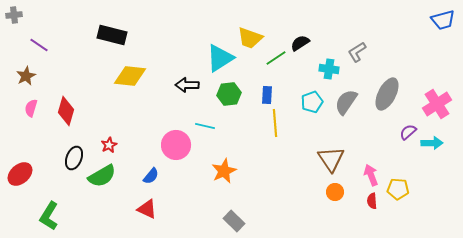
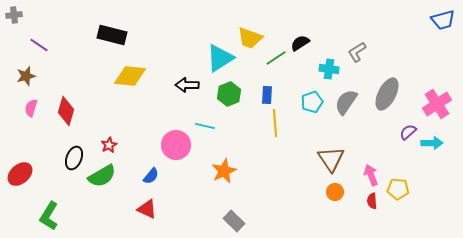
brown star: rotated 12 degrees clockwise
green hexagon: rotated 15 degrees counterclockwise
